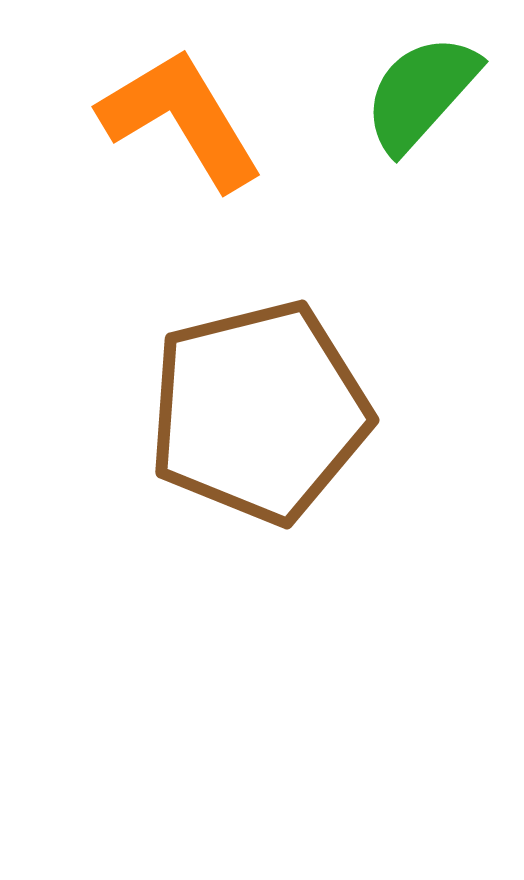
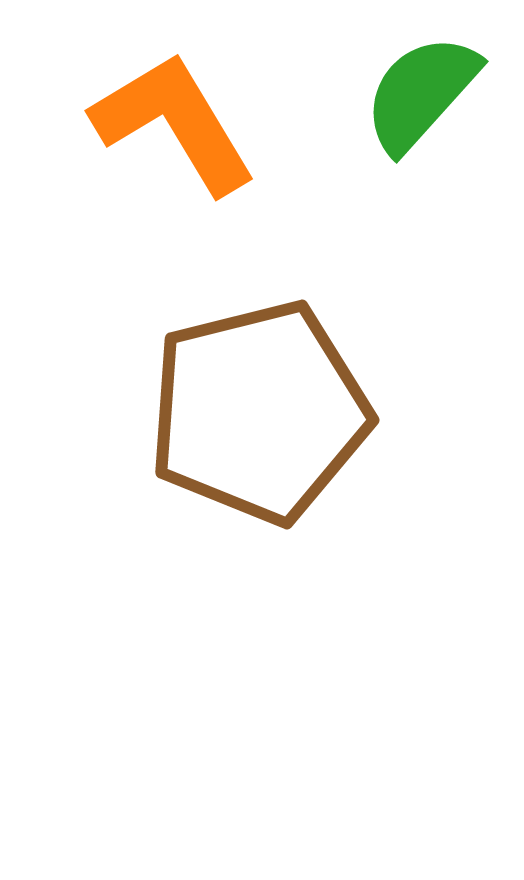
orange L-shape: moved 7 px left, 4 px down
